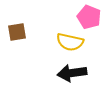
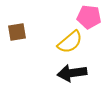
pink pentagon: rotated 15 degrees counterclockwise
yellow semicircle: rotated 52 degrees counterclockwise
